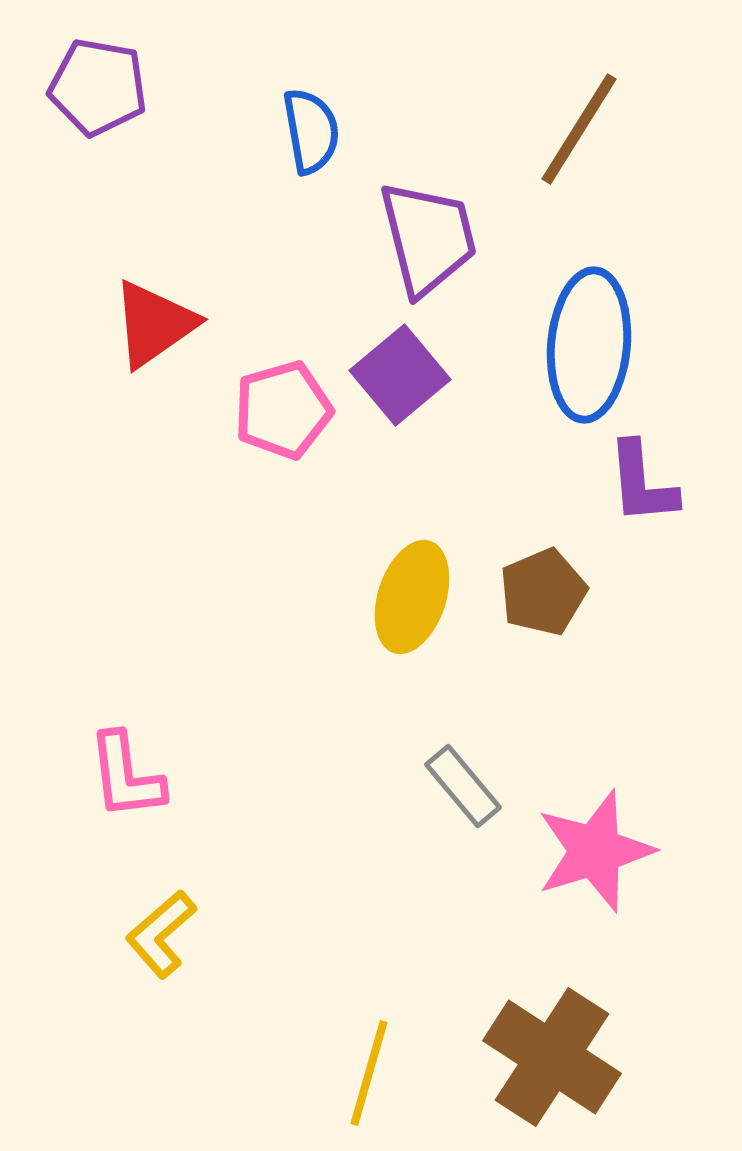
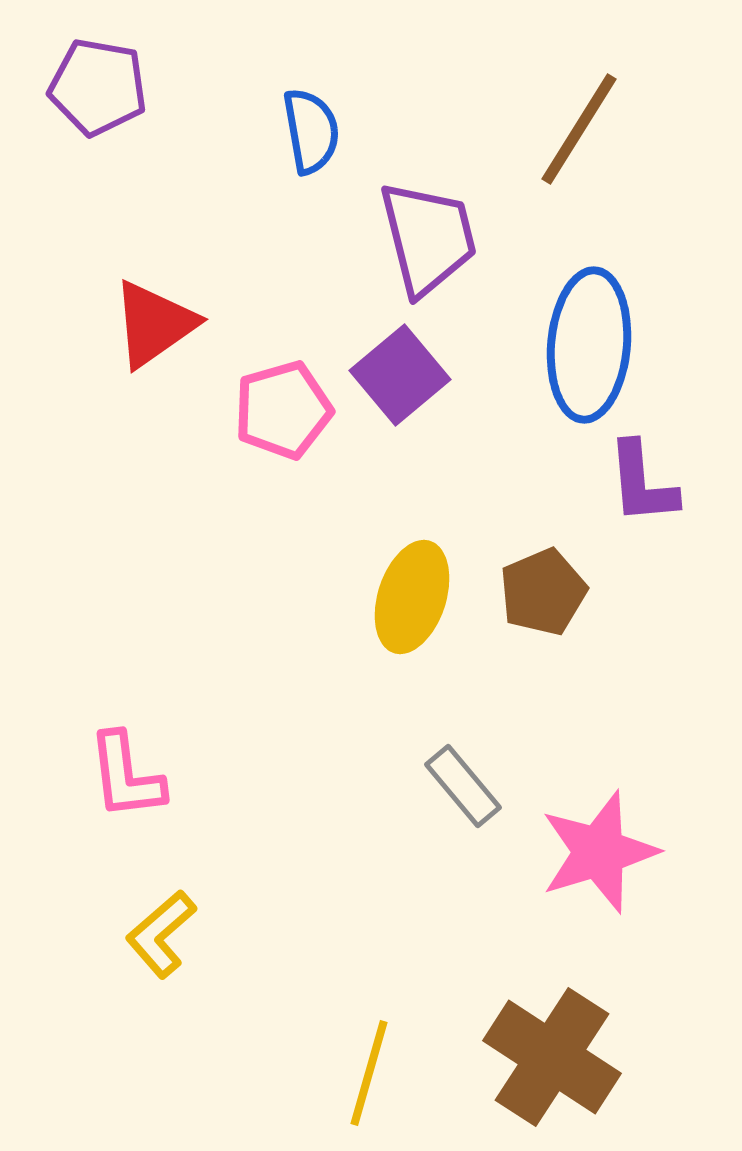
pink star: moved 4 px right, 1 px down
